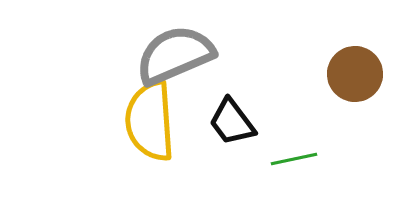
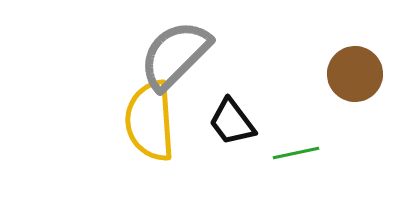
gray semicircle: rotated 22 degrees counterclockwise
green line: moved 2 px right, 6 px up
